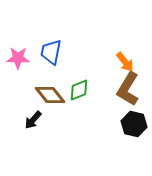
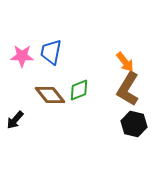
pink star: moved 4 px right, 2 px up
black arrow: moved 18 px left
